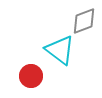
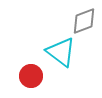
cyan triangle: moved 1 px right, 2 px down
